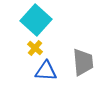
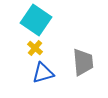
cyan square: rotated 8 degrees counterclockwise
blue triangle: moved 3 px left, 2 px down; rotated 20 degrees counterclockwise
